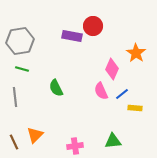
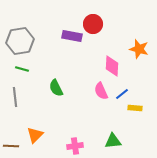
red circle: moved 2 px up
orange star: moved 3 px right, 4 px up; rotated 18 degrees counterclockwise
pink diamond: moved 3 px up; rotated 20 degrees counterclockwise
brown line: moved 3 px left, 4 px down; rotated 63 degrees counterclockwise
